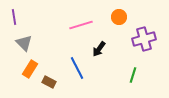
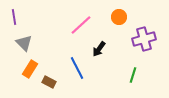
pink line: rotated 25 degrees counterclockwise
